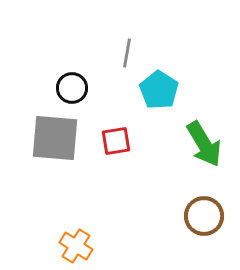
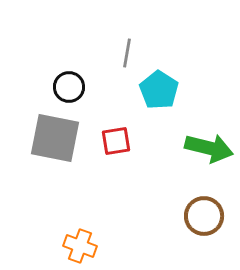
black circle: moved 3 px left, 1 px up
gray square: rotated 6 degrees clockwise
green arrow: moved 5 px right, 4 px down; rotated 45 degrees counterclockwise
orange cross: moved 4 px right; rotated 12 degrees counterclockwise
